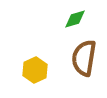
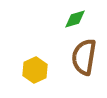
brown semicircle: moved 1 px up
